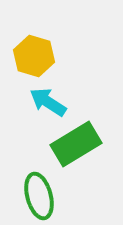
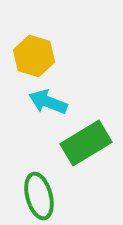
cyan arrow: rotated 12 degrees counterclockwise
green rectangle: moved 10 px right, 1 px up
